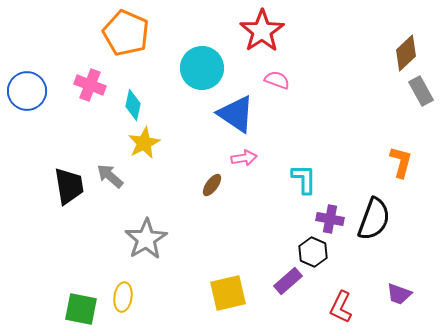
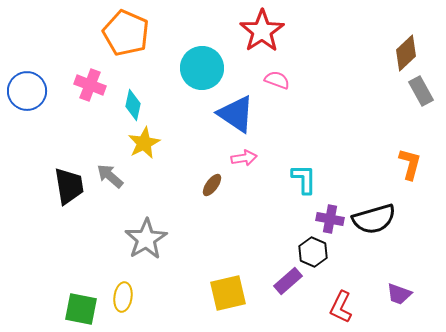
orange L-shape: moved 9 px right, 2 px down
black semicircle: rotated 54 degrees clockwise
